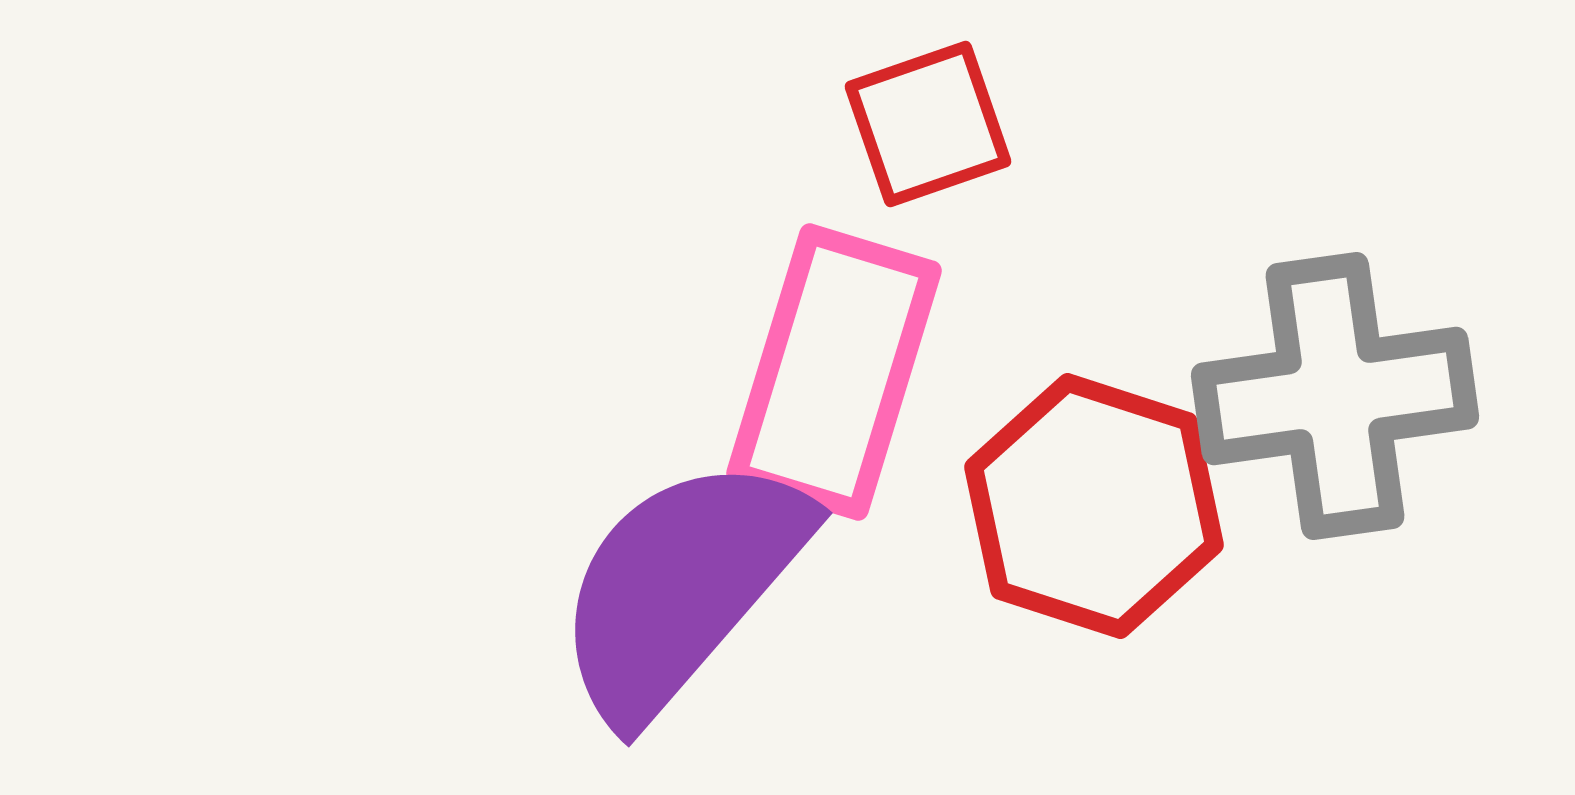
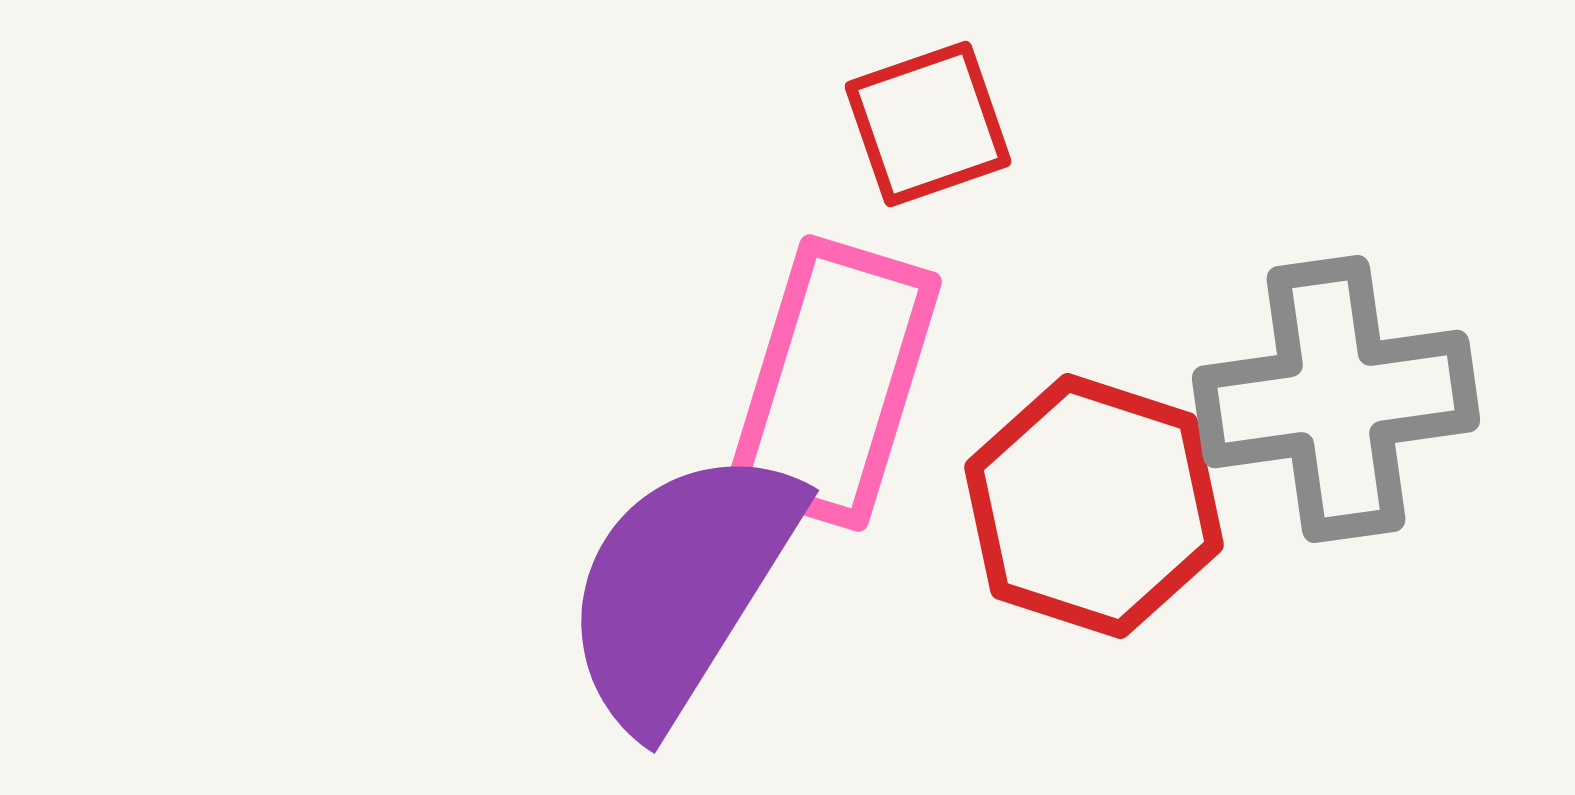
pink rectangle: moved 11 px down
gray cross: moved 1 px right, 3 px down
purple semicircle: rotated 9 degrees counterclockwise
